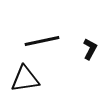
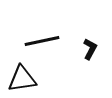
black triangle: moved 3 px left
